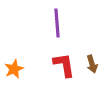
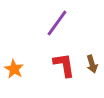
purple line: rotated 40 degrees clockwise
orange star: rotated 18 degrees counterclockwise
